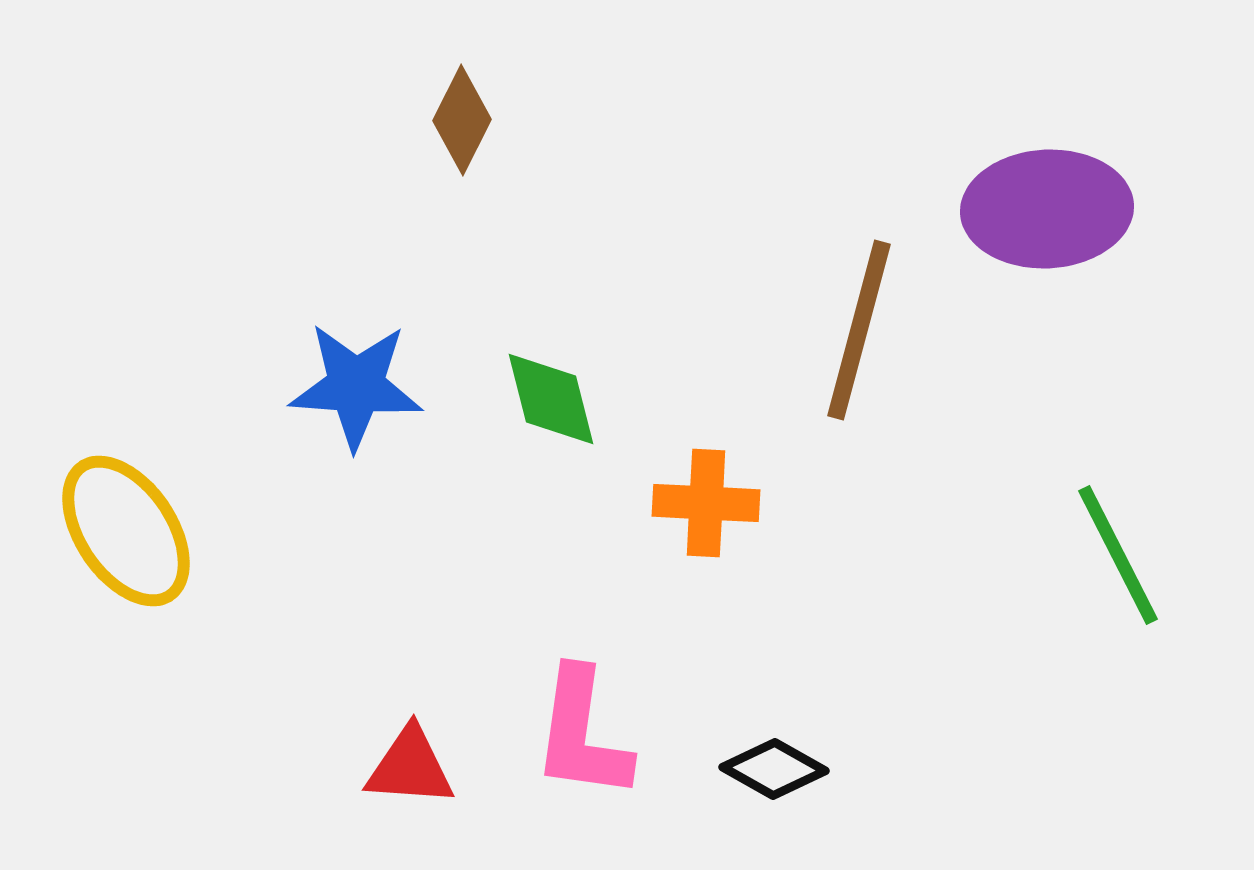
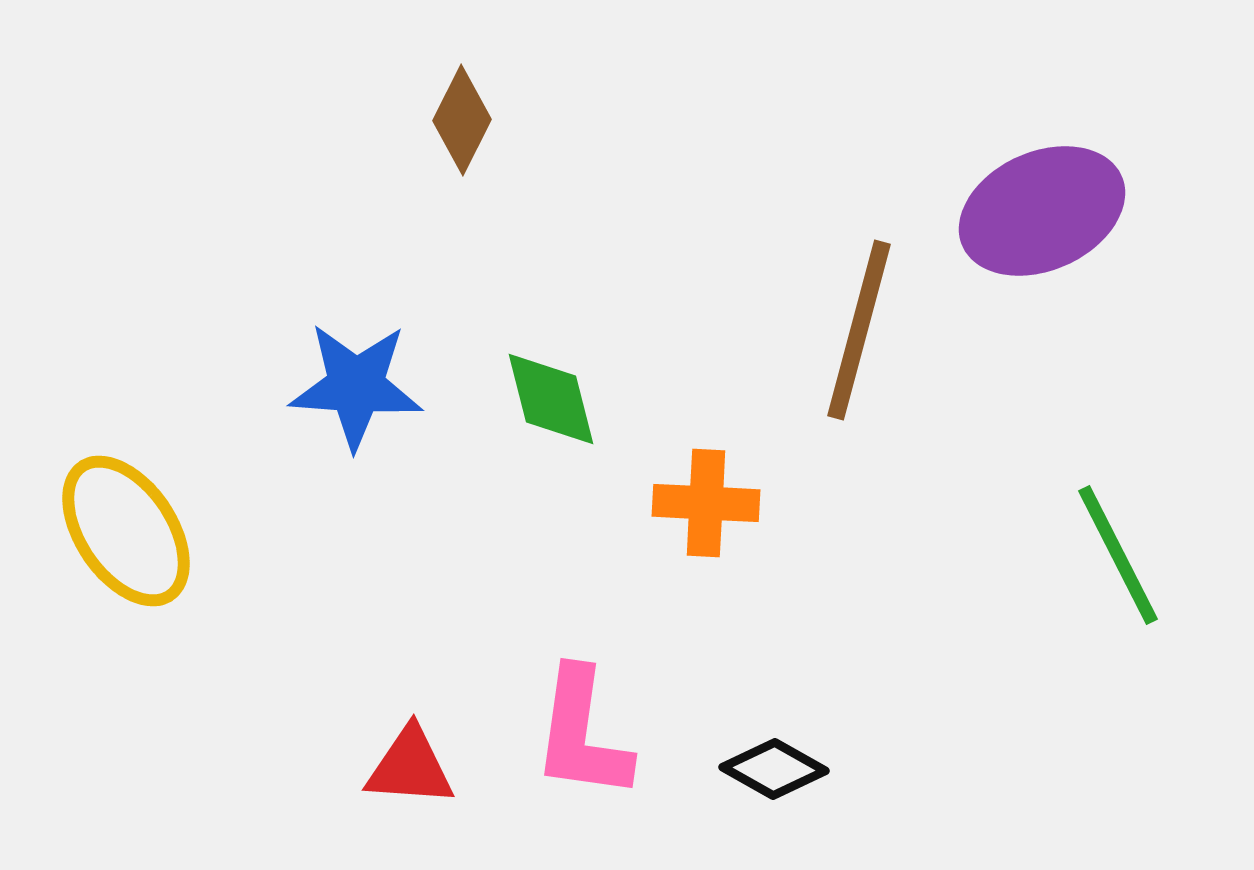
purple ellipse: moved 5 px left, 2 px down; rotated 21 degrees counterclockwise
